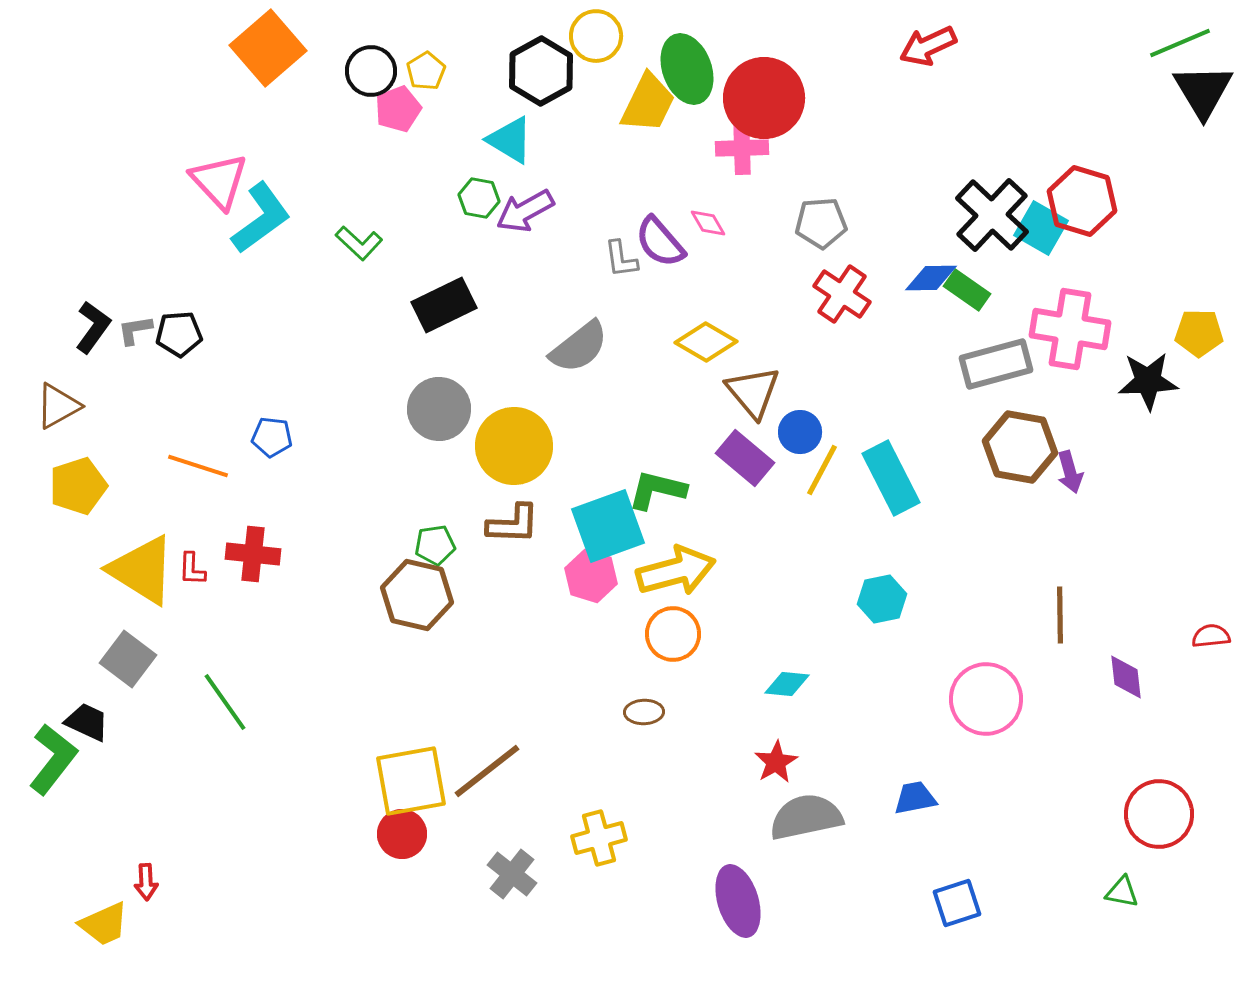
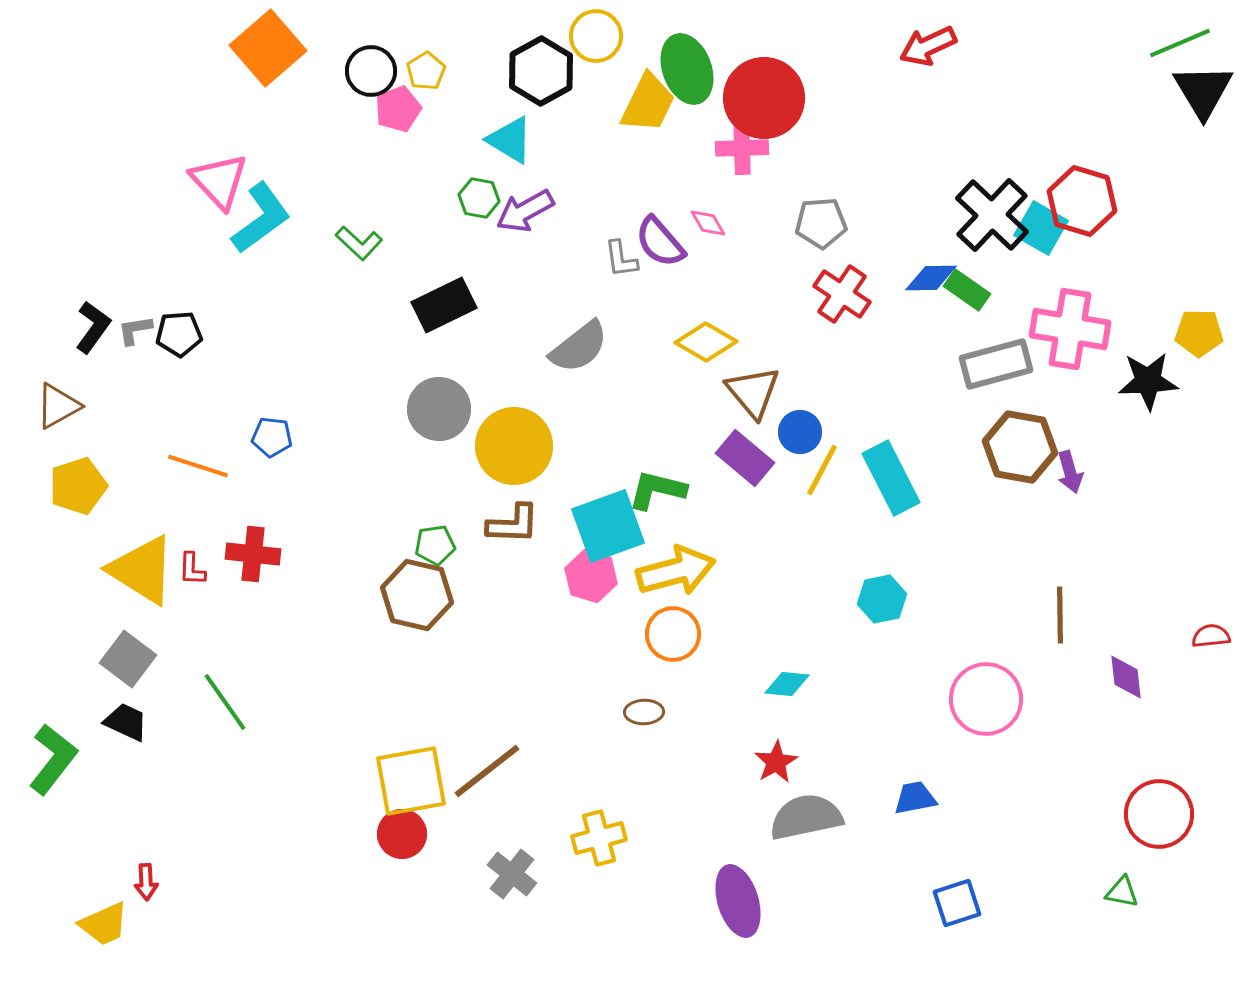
black trapezoid at (87, 722): moved 39 px right
